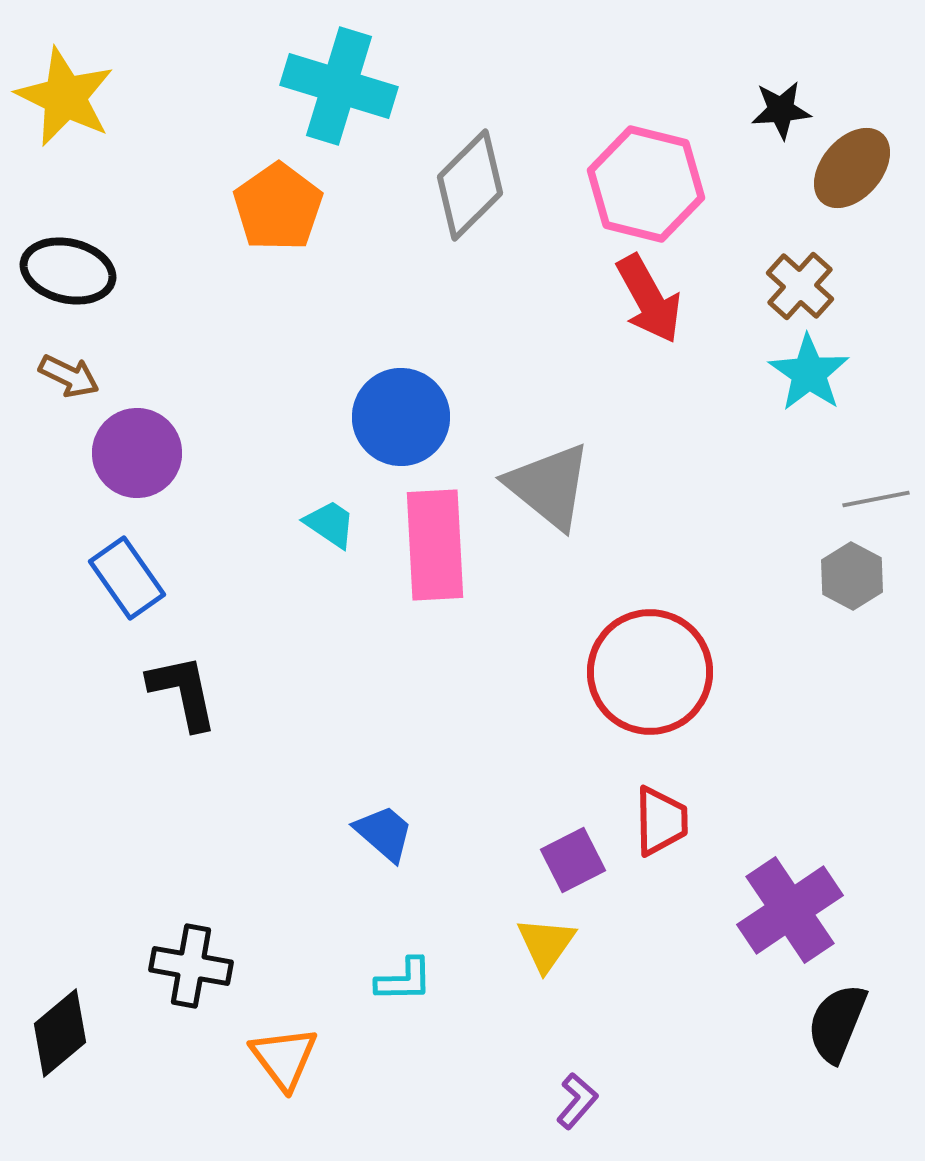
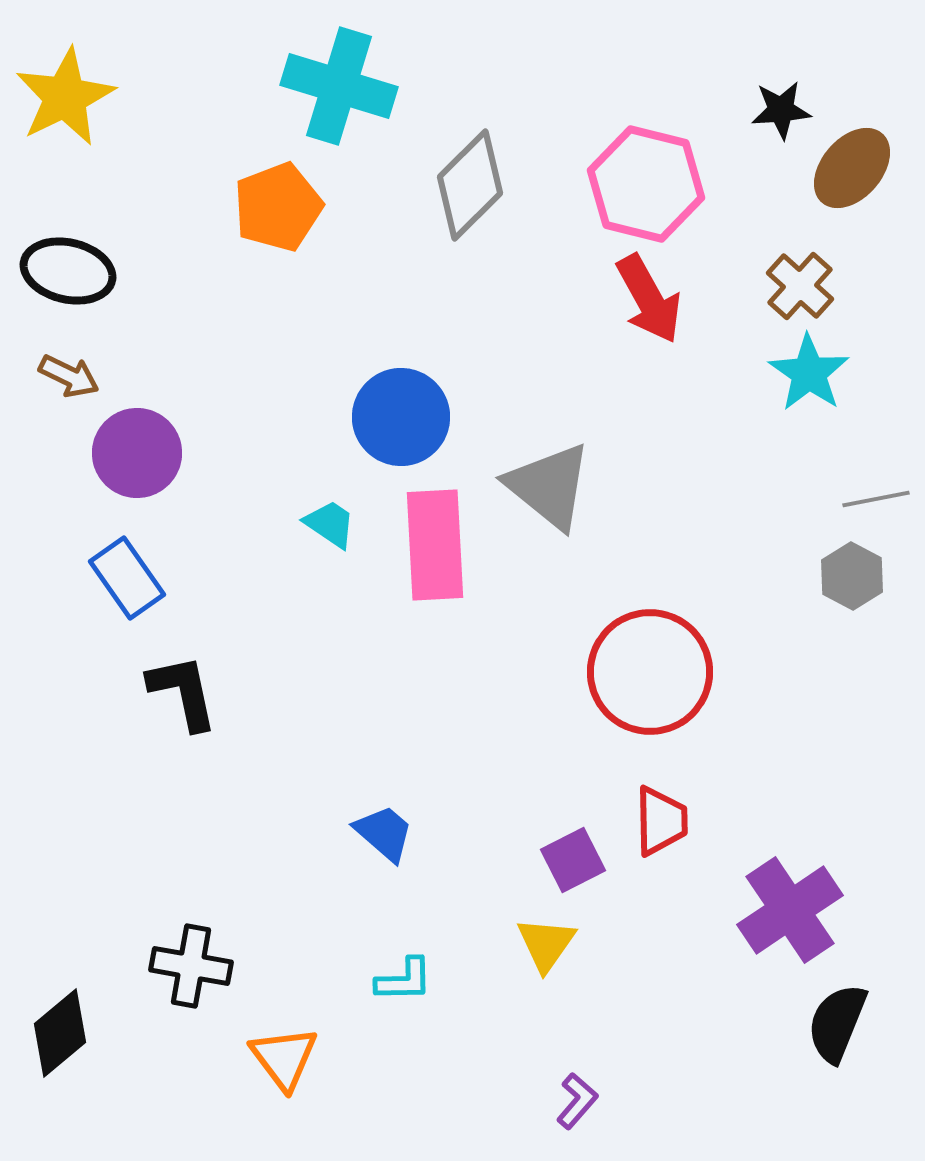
yellow star: rotated 20 degrees clockwise
orange pentagon: rotated 14 degrees clockwise
